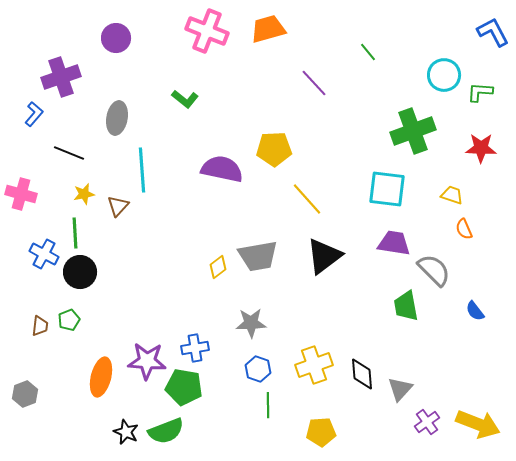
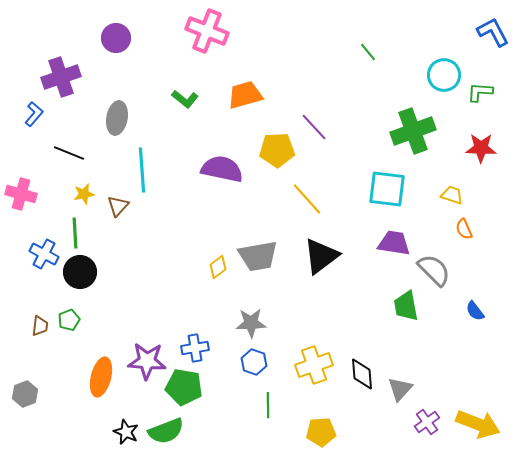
orange trapezoid at (268, 29): moved 23 px left, 66 px down
purple line at (314, 83): moved 44 px down
yellow pentagon at (274, 149): moved 3 px right, 1 px down
black triangle at (324, 256): moved 3 px left
blue hexagon at (258, 369): moved 4 px left, 7 px up
